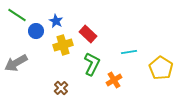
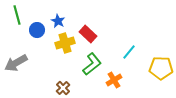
green line: rotated 42 degrees clockwise
blue star: moved 2 px right
blue circle: moved 1 px right, 1 px up
yellow cross: moved 2 px right, 2 px up
cyan line: rotated 42 degrees counterclockwise
green L-shape: rotated 25 degrees clockwise
yellow pentagon: rotated 30 degrees counterclockwise
brown cross: moved 2 px right
